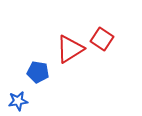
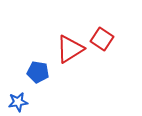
blue star: moved 1 px down
